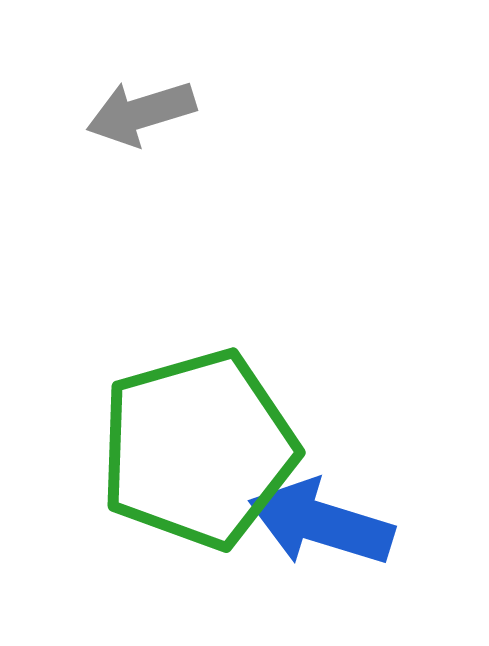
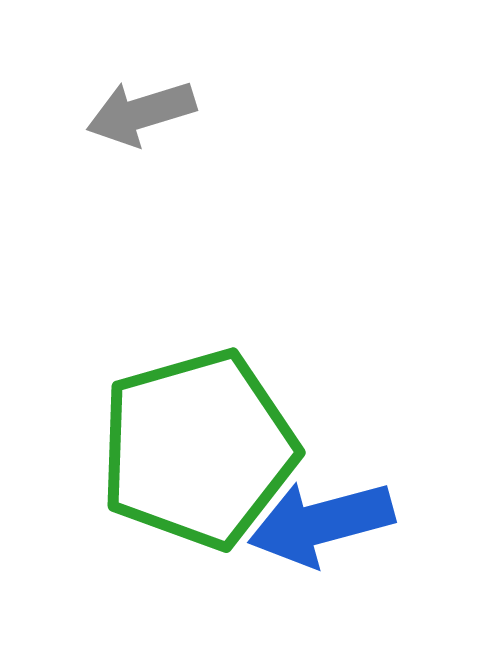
blue arrow: rotated 32 degrees counterclockwise
